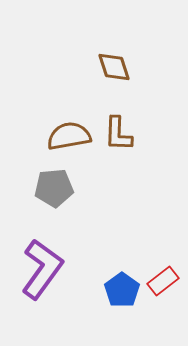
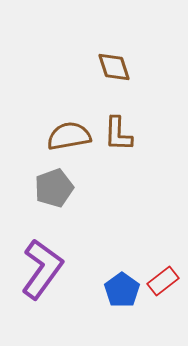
gray pentagon: rotated 15 degrees counterclockwise
